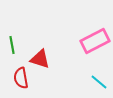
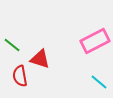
green line: rotated 42 degrees counterclockwise
red semicircle: moved 1 px left, 2 px up
